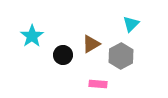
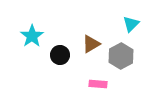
black circle: moved 3 px left
